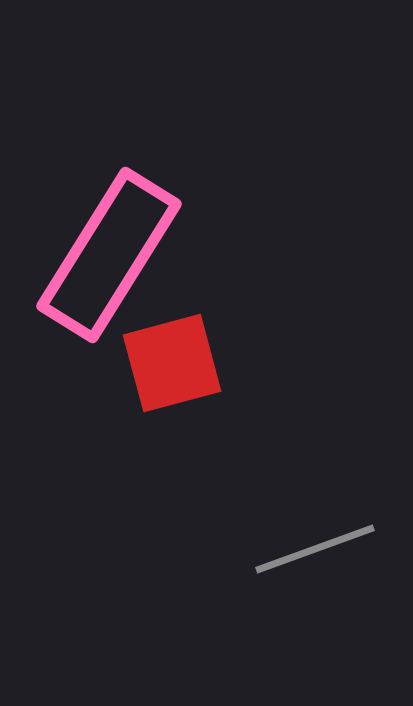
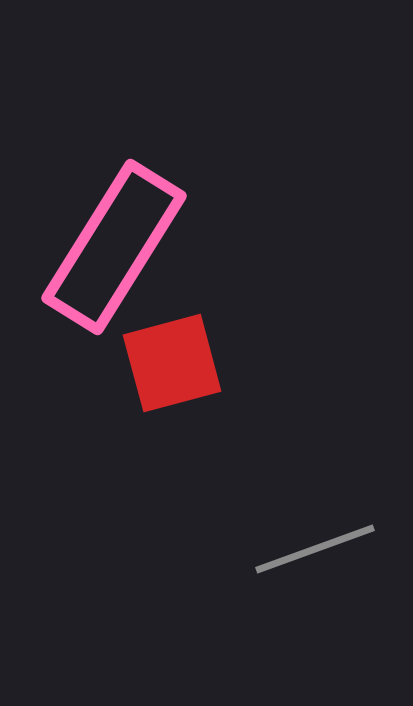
pink rectangle: moved 5 px right, 8 px up
